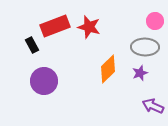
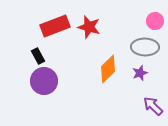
black rectangle: moved 6 px right, 11 px down
purple arrow: rotated 20 degrees clockwise
